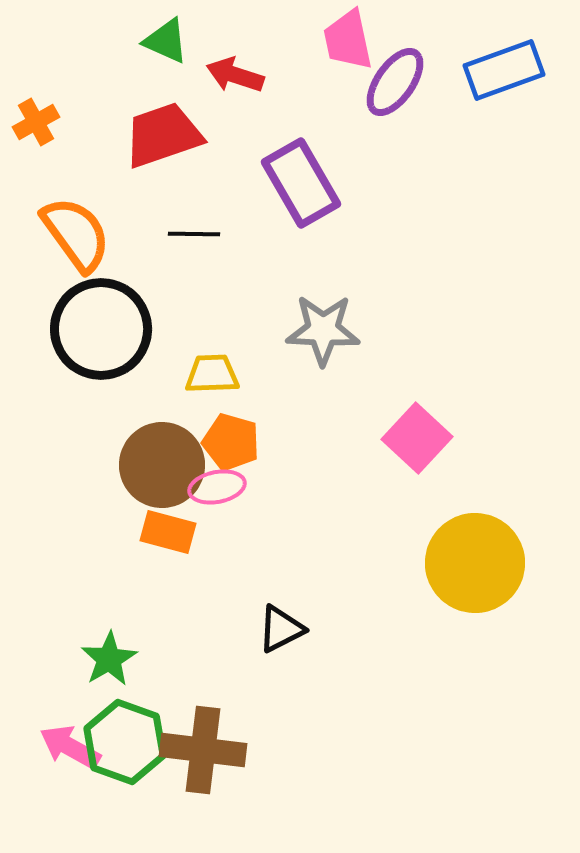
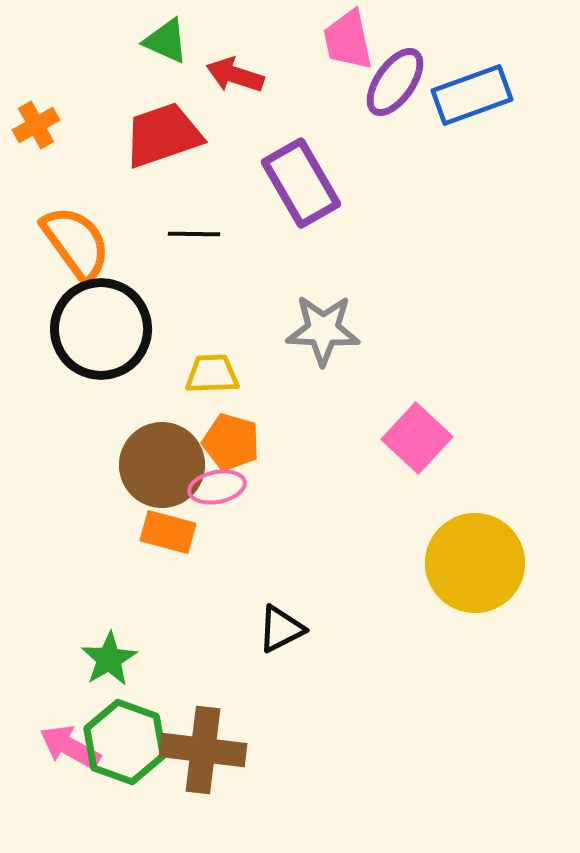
blue rectangle: moved 32 px left, 25 px down
orange cross: moved 3 px down
orange semicircle: moved 9 px down
